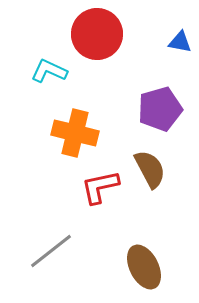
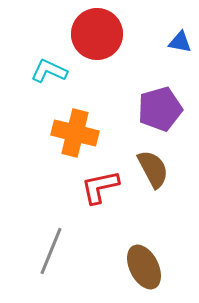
brown semicircle: moved 3 px right
gray line: rotated 30 degrees counterclockwise
